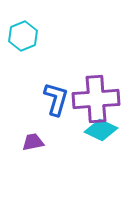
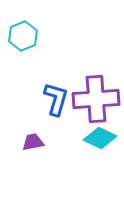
cyan diamond: moved 1 px left, 8 px down
